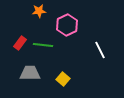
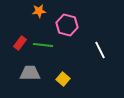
pink hexagon: rotated 20 degrees counterclockwise
